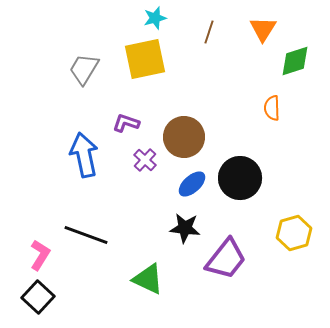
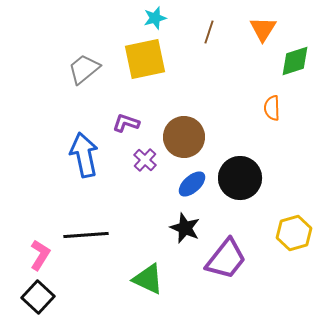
gray trapezoid: rotated 20 degrees clockwise
black star: rotated 16 degrees clockwise
black line: rotated 24 degrees counterclockwise
